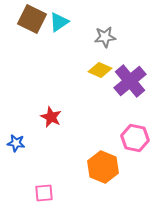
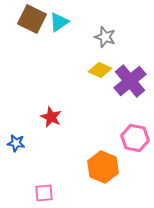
gray star: rotated 25 degrees clockwise
